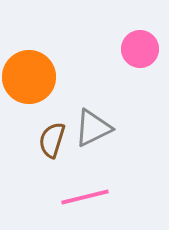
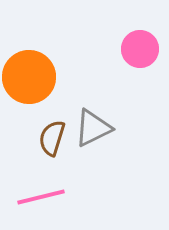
brown semicircle: moved 2 px up
pink line: moved 44 px left
